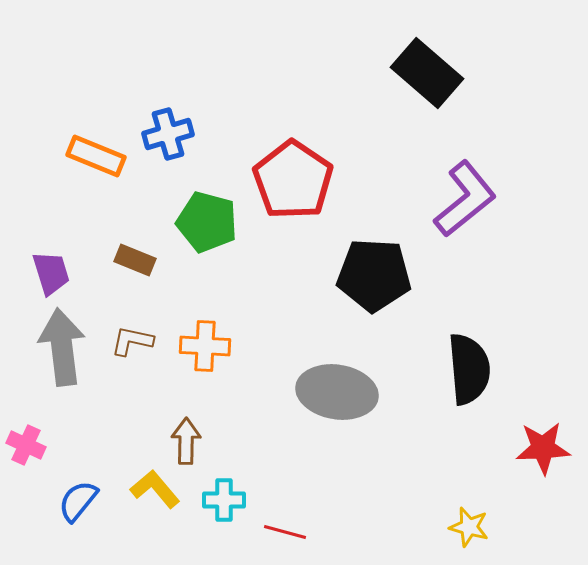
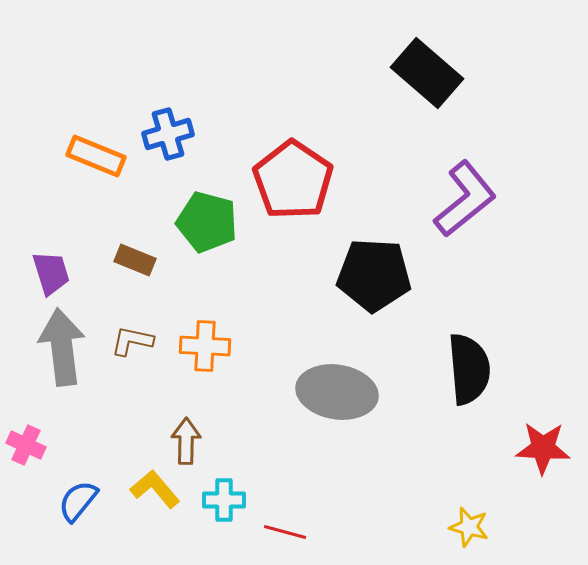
red star: rotated 6 degrees clockwise
